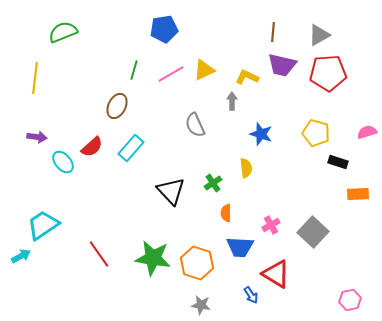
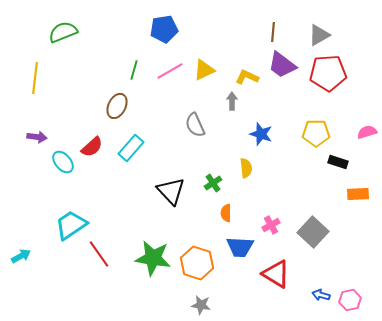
purple trapezoid: rotated 24 degrees clockwise
pink line: moved 1 px left, 3 px up
yellow pentagon: rotated 16 degrees counterclockwise
cyan trapezoid: moved 28 px right
blue arrow: moved 70 px right; rotated 138 degrees clockwise
